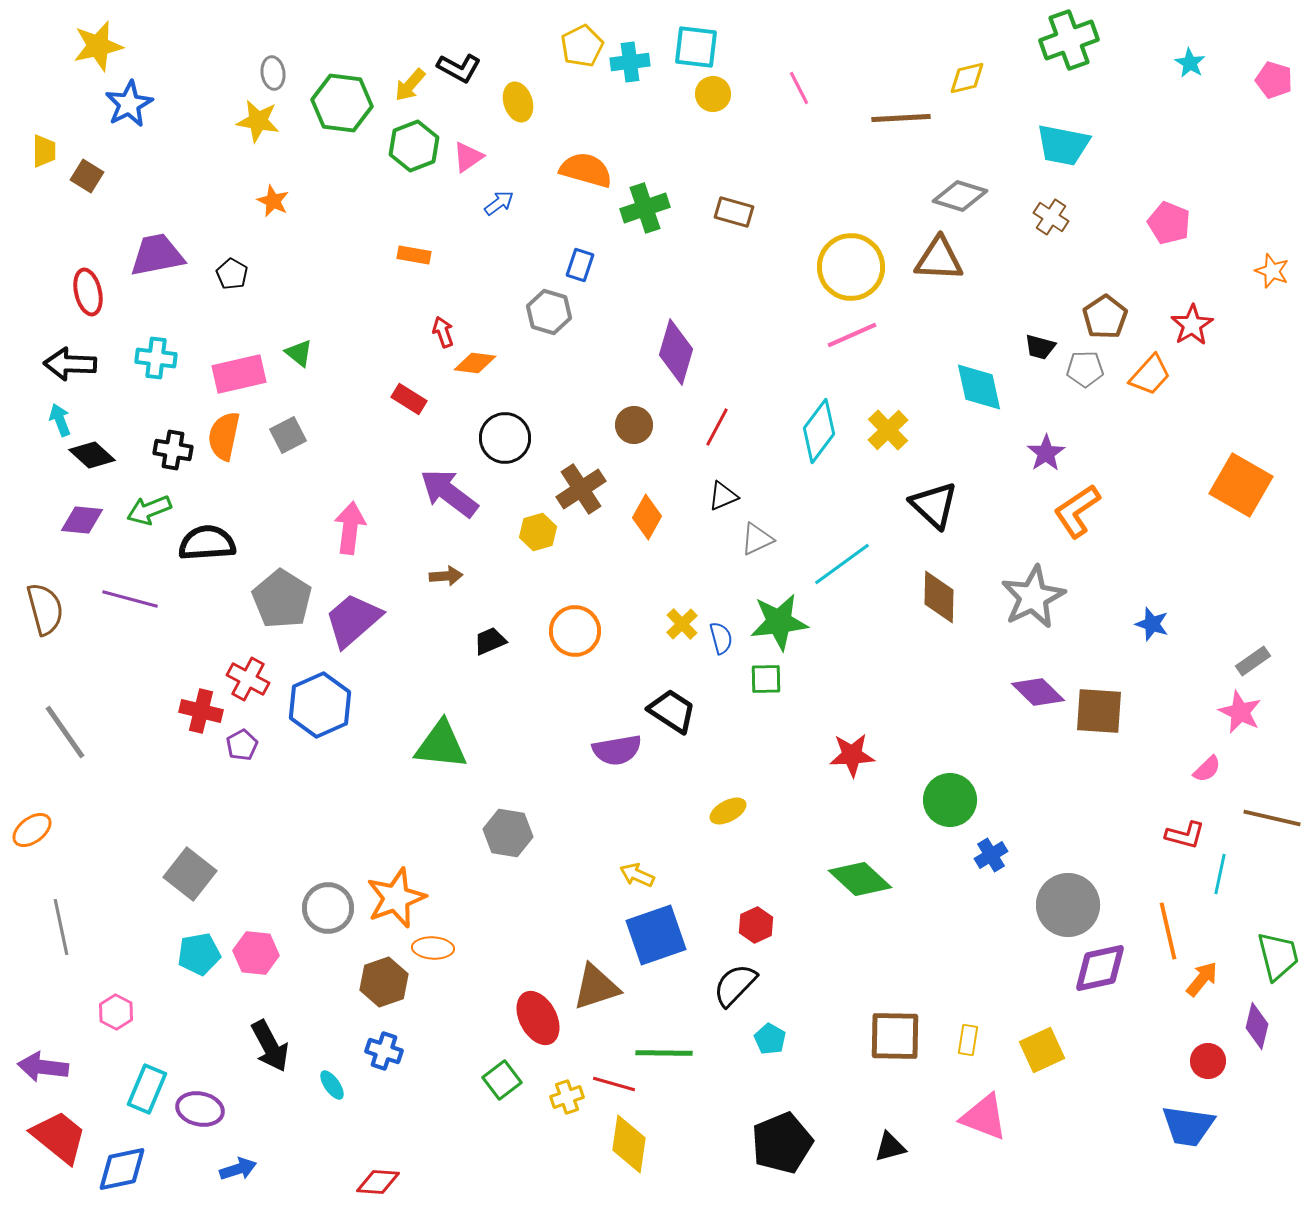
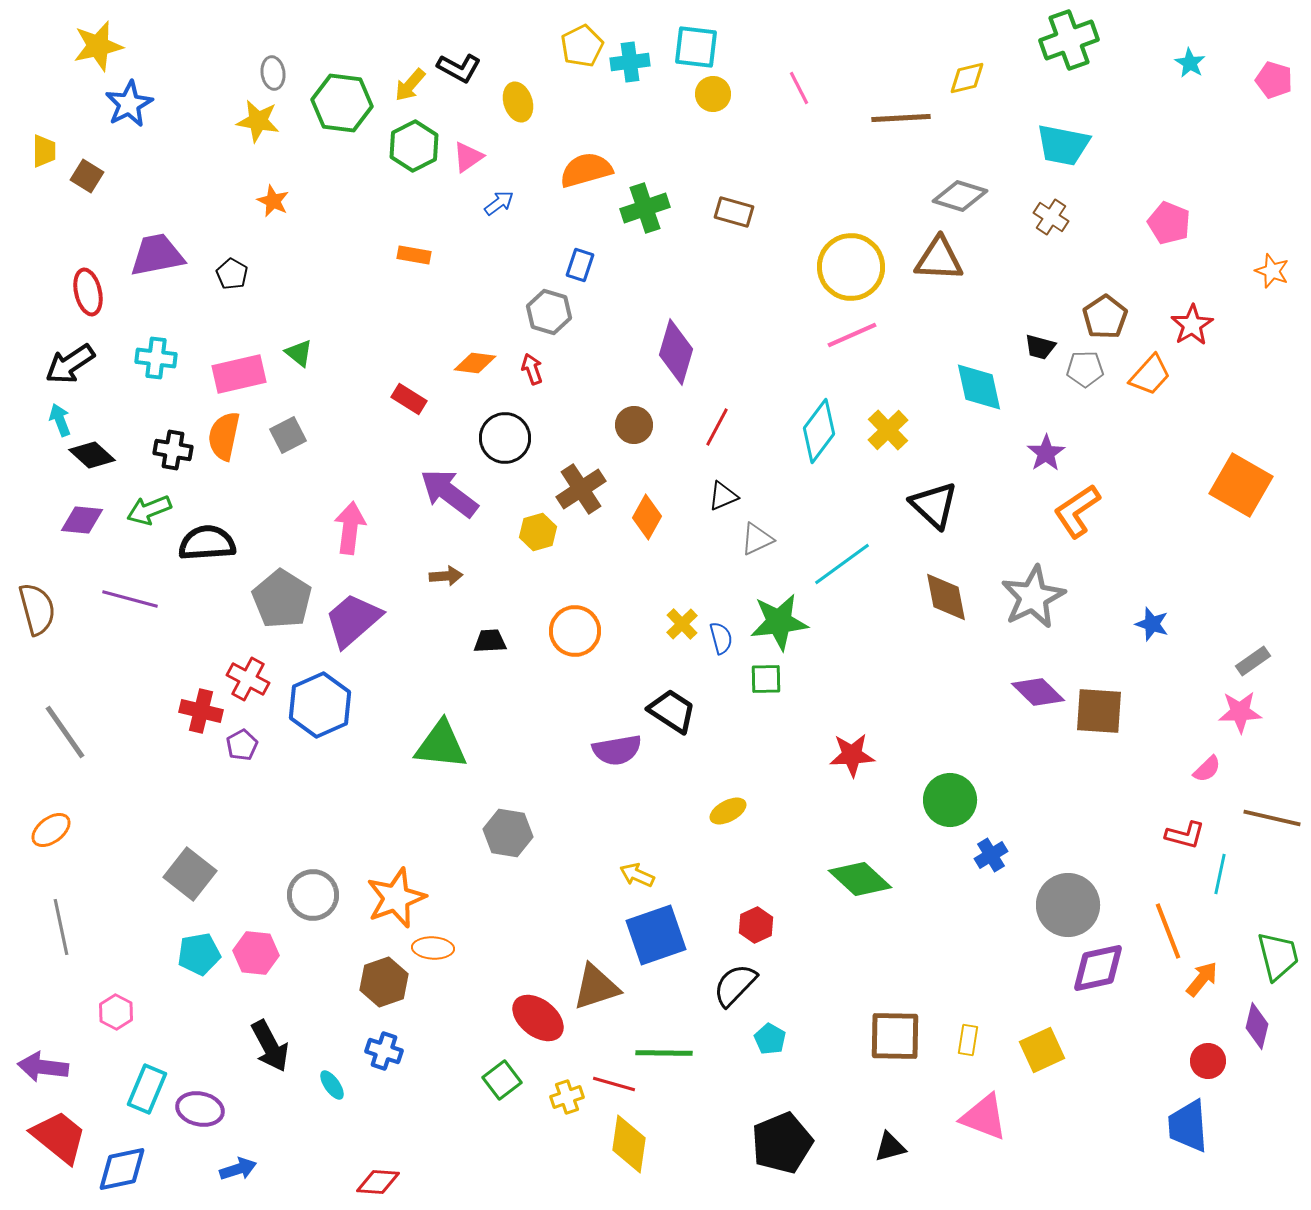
green hexagon at (414, 146): rotated 6 degrees counterclockwise
orange semicircle at (586, 170): rotated 32 degrees counterclockwise
red arrow at (443, 332): moved 89 px right, 37 px down
black arrow at (70, 364): rotated 36 degrees counterclockwise
brown diamond at (939, 597): moved 7 px right; rotated 12 degrees counterclockwise
brown semicircle at (45, 609): moved 8 px left
black trapezoid at (490, 641): rotated 20 degrees clockwise
pink star at (1240, 712): rotated 27 degrees counterclockwise
orange ellipse at (32, 830): moved 19 px right
gray circle at (328, 908): moved 15 px left, 13 px up
orange line at (1168, 931): rotated 8 degrees counterclockwise
purple diamond at (1100, 968): moved 2 px left
red ellipse at (538, 1018): rotated 24 degrees counterclockwise
blue trapezoid at (1188, 1126): rotated 78 degrees clockwise
